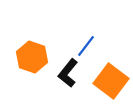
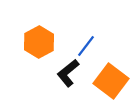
orange hexagon: moved 7 px right, 15 px up; rotated 12 degrees clockwise
black L-shape: rotated 12 degrees clockwise
